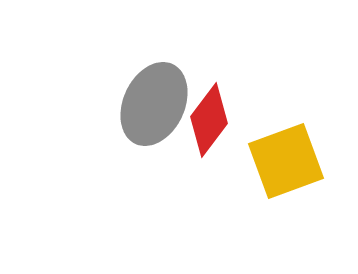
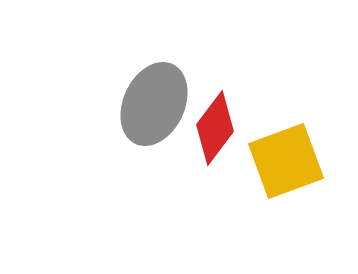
red diamond: moved 6 px right, 8 px down
